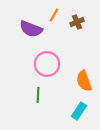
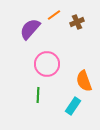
orange line: rotated 24 degrees clockwise
purple semicircle: moved 1 px left; rotated 110 degrees clockwise
cyan rectangle: moved 6 px left, 5 px up
